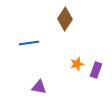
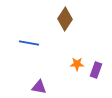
blue line: rotated 18 degrees clockwise
orange star: rotated 16 degrees clockwise
